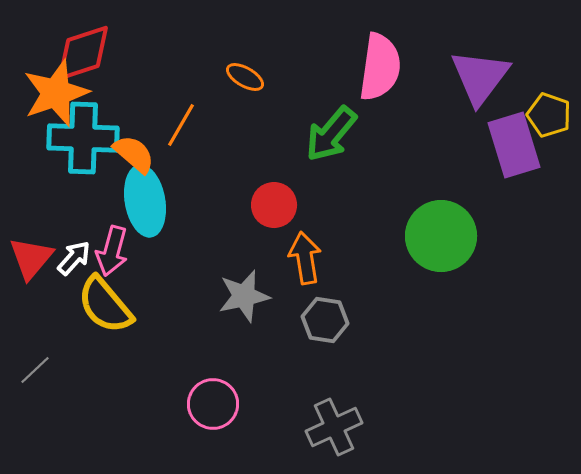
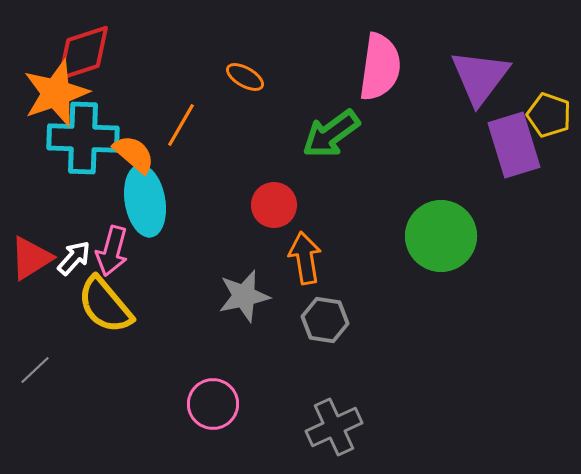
green arrow: rotated 14 degrees clockwise
red triangle: rotated 18 degrees clockwise
